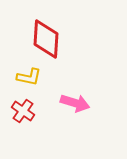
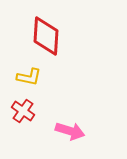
red diamond: moved 3 px up
pink arrow: moved 5 px left, 28 px down
